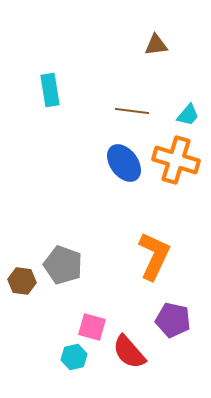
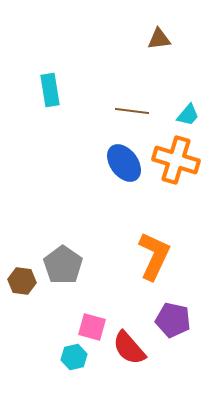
brown triangle: moved 3 px right, 6 px up
gray pentagon: rotated 15 degrees clockwise
red semicircle: moved 4 px up
